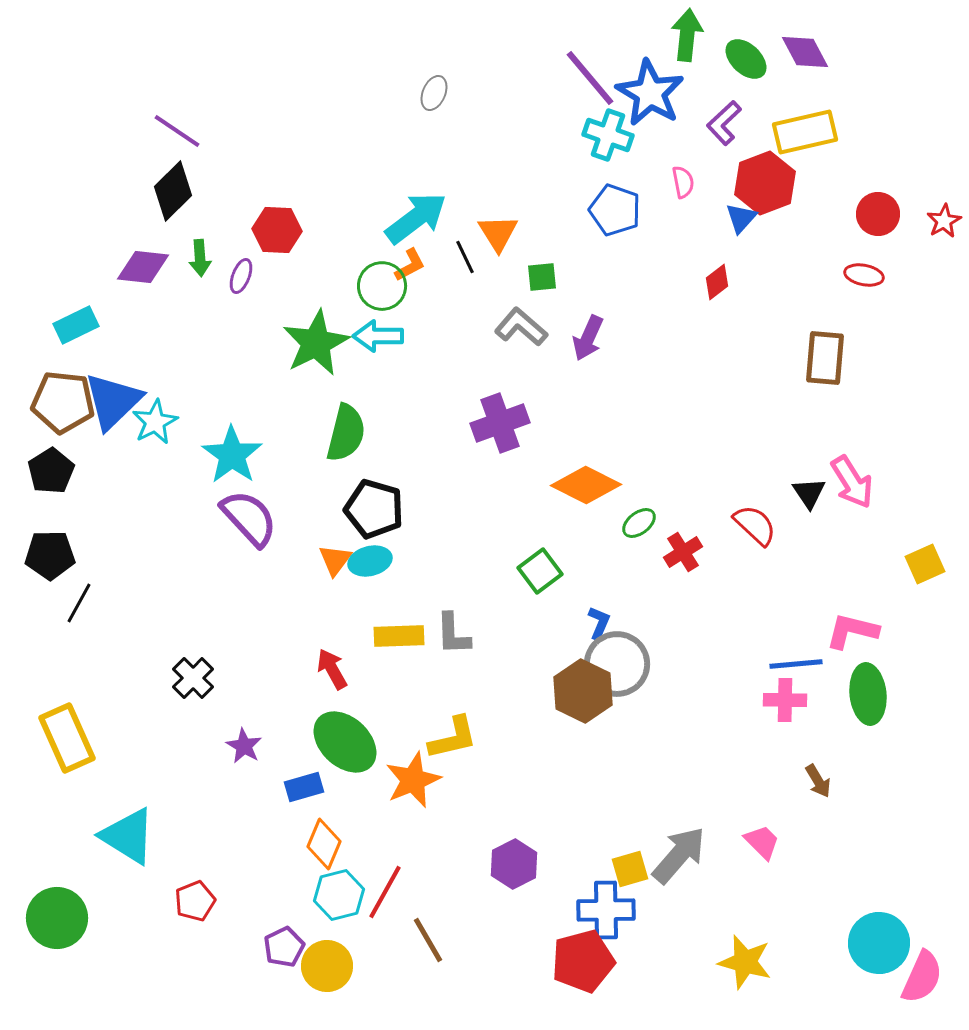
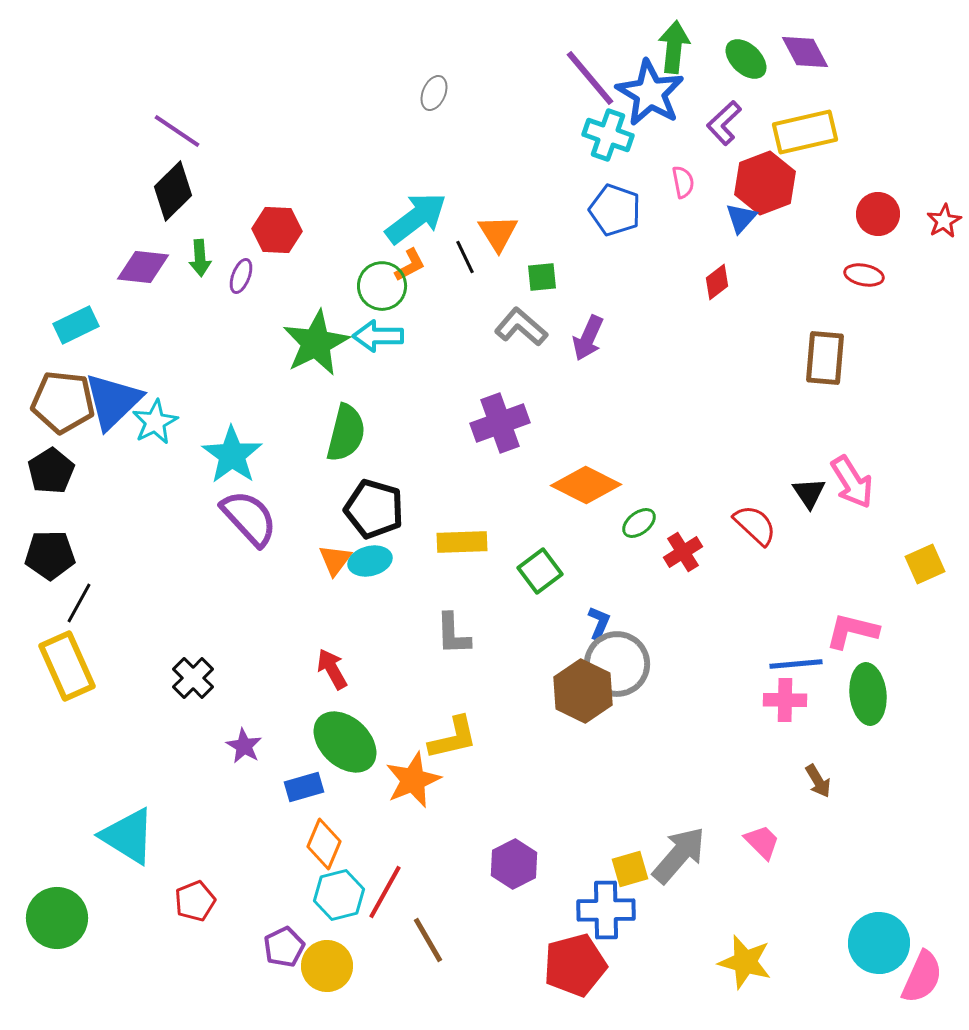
green arrow at (687, 35): moved 13 px left, 12 px down
yellow rectangle at (399, 636): moved 63 px right, 94 px up
yellow rectangle at (67, 738): moved 72 px up
red pentagon at (583, 961): moved 8 px left, 4 px down
